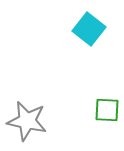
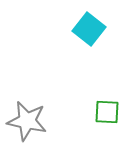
green square: moved 2 px down
